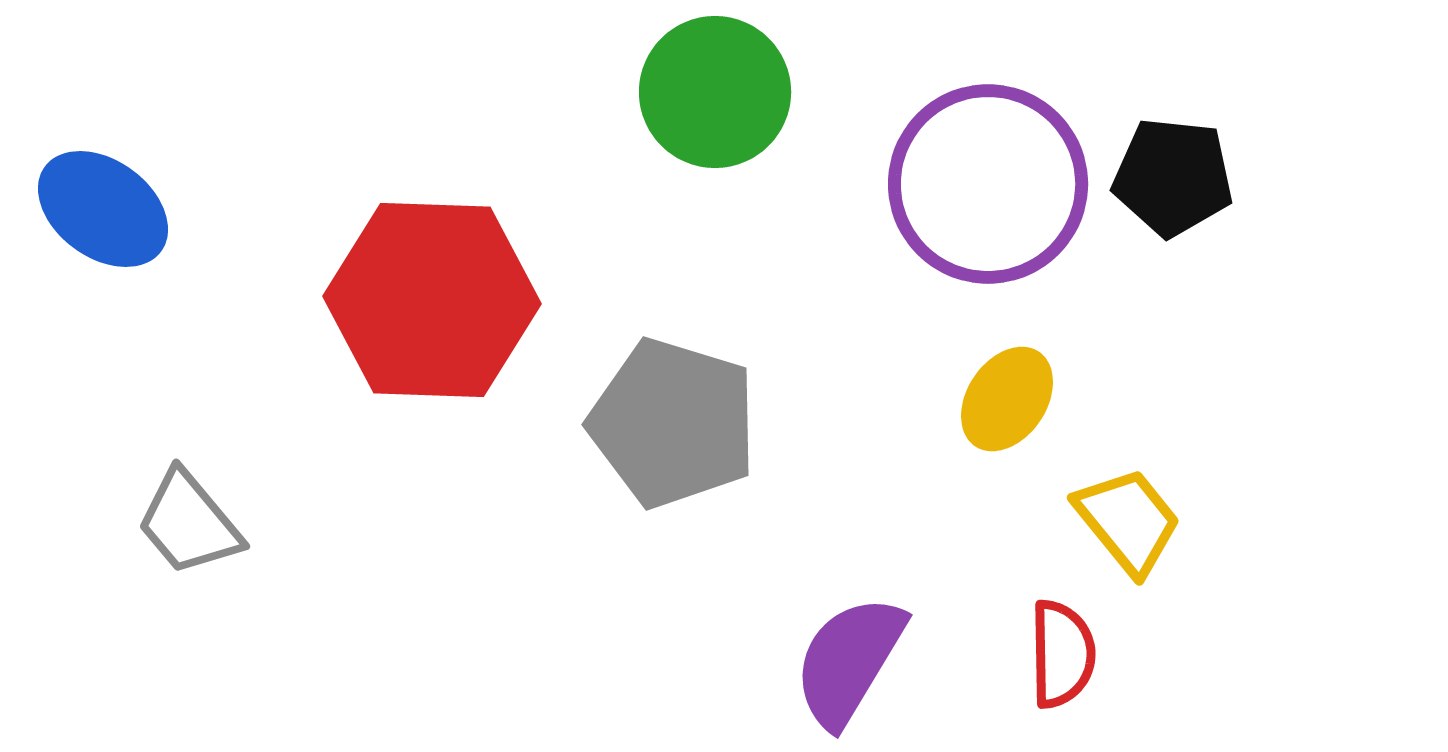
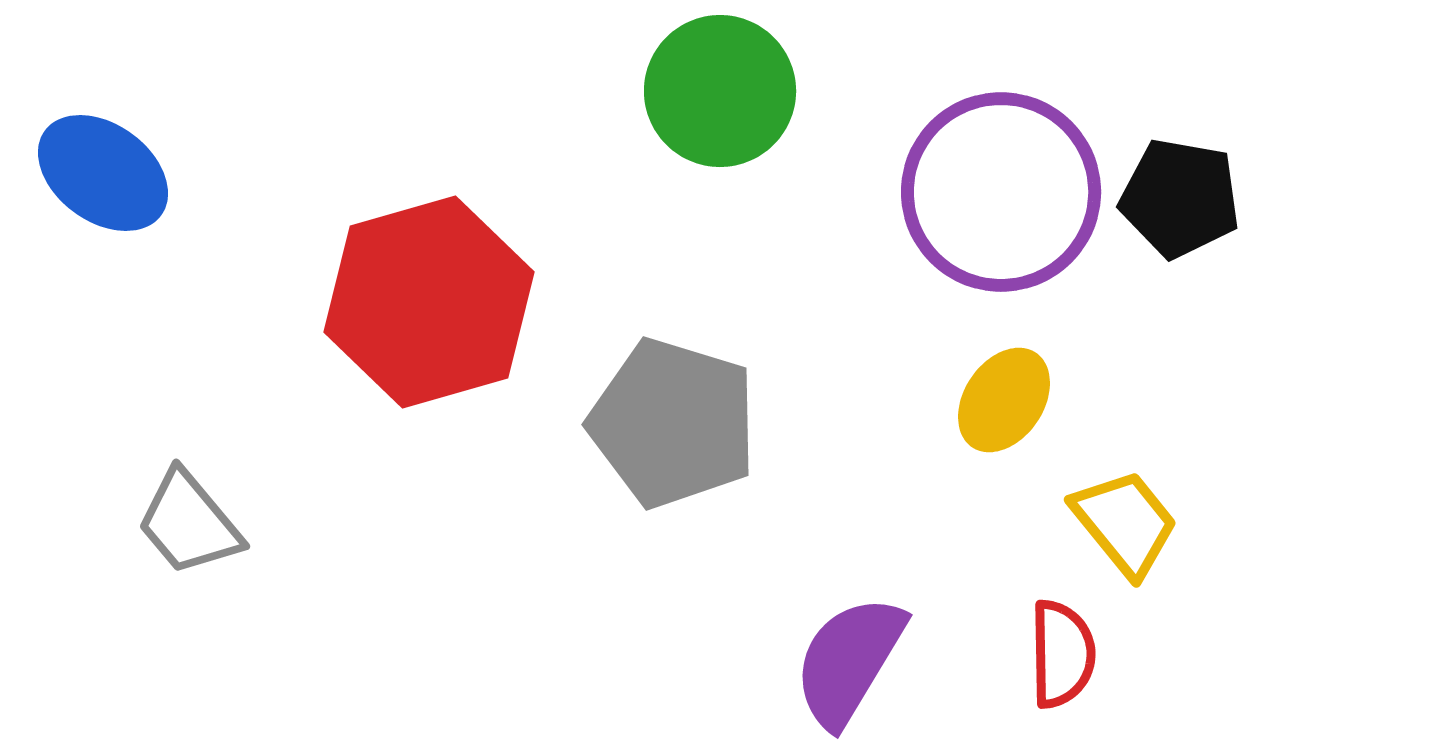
green circle: moved 5 px right, 1 px up
black pentagon: moved 7 px right, 21 px down; rotated 4 degrees clockwise
purple circle: moved 13 px right, 8 px down
blue ellipse: moved 36 px up
red hexagon: moved 3 px left, 2 px down; rotated 18 degrees counterclockwise
yellow ellipse: moved 3 px left, 1 px down
yellow trapezoid: moved 3 px left, 2 px down
